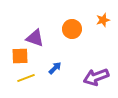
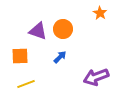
orange star: moved 3 px left, 7 px up; rotated 24 degrees counterclockwise
orange circle: moved 9 px left
purple triangle: moved 3 px right, 7 px up
blue arrow: moved 5 px right, 11 px up
yellow line: moved 6 px down
